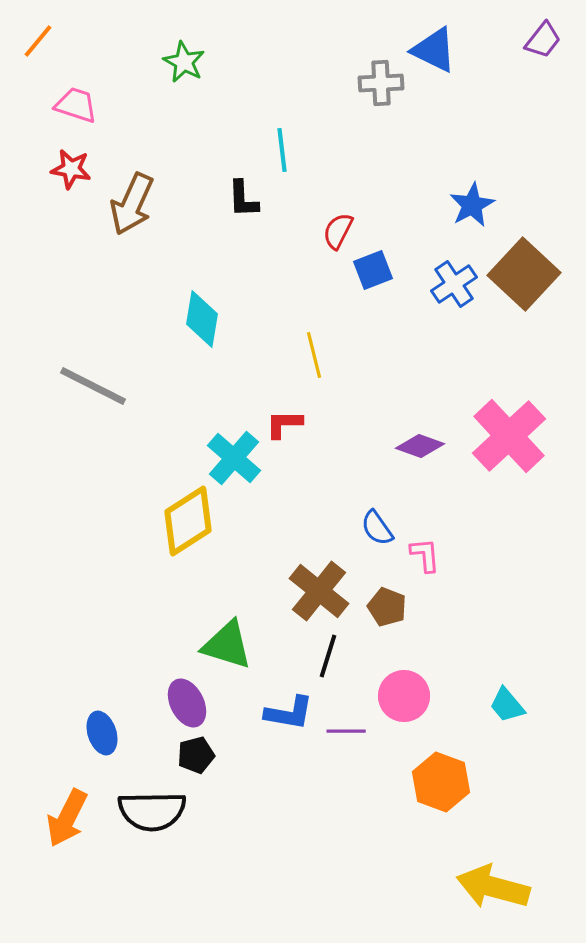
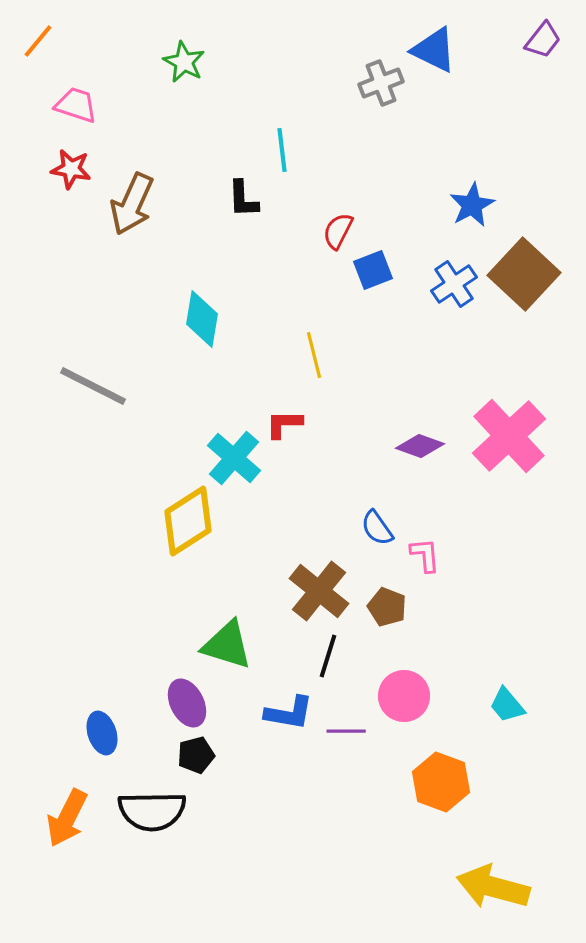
gray cross: rotated 18 degrees counterclockwise
